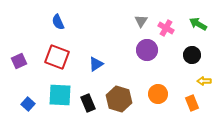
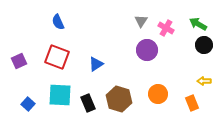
black circle: moved 12 px right, 10 px up
